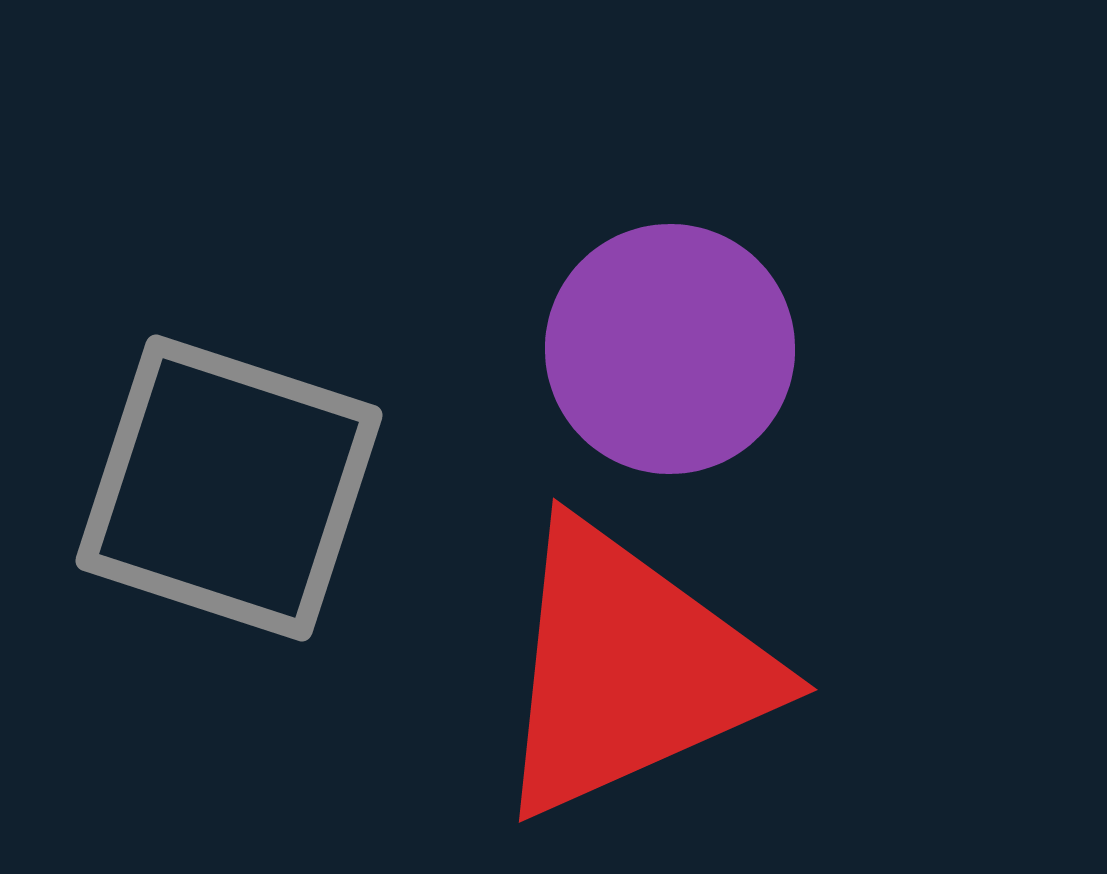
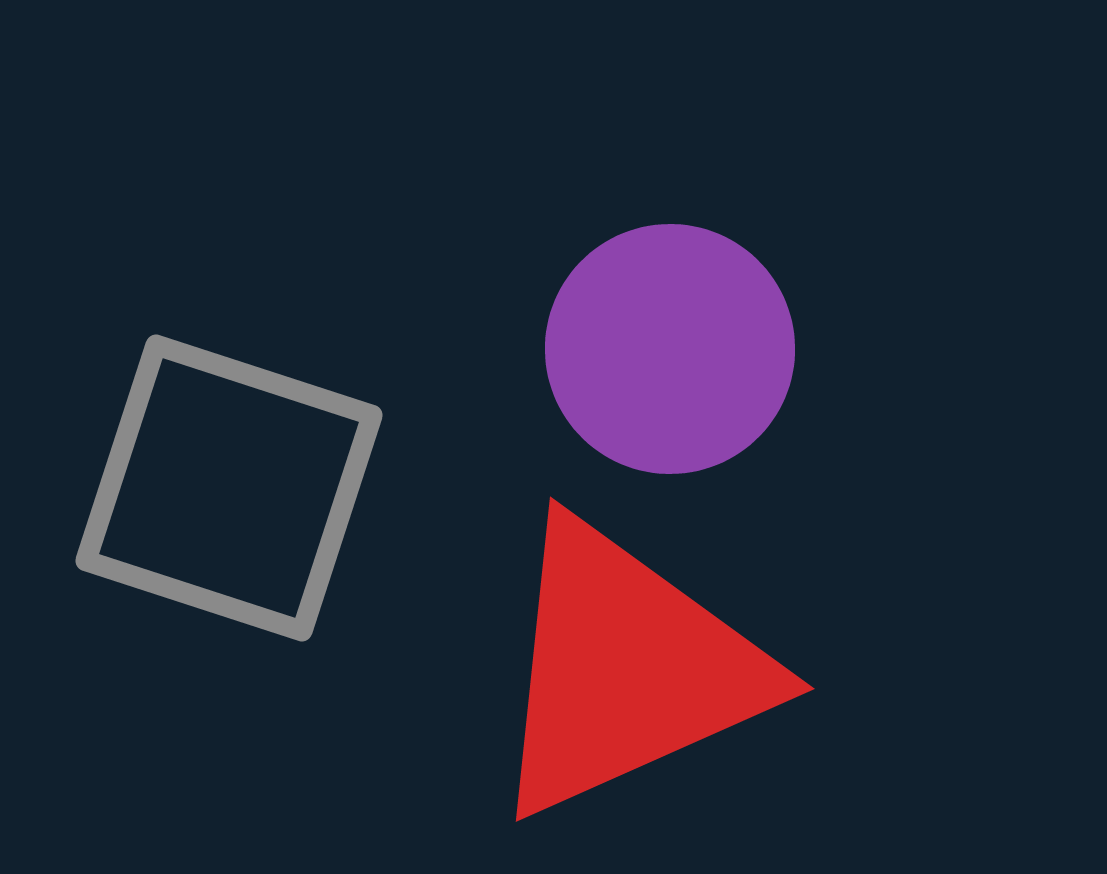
red triangle: moved 3 px left, 1 px up
